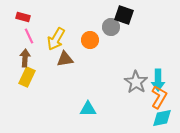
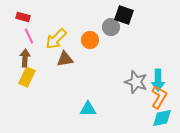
yellow arrow: rotated 15 degrees clockwise
gray star: rotated 15 degrees counterclockwise
